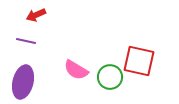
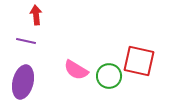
red arrow: rotated 108 degrees clockwise
green circle: moved 1 px left, 1 px up
